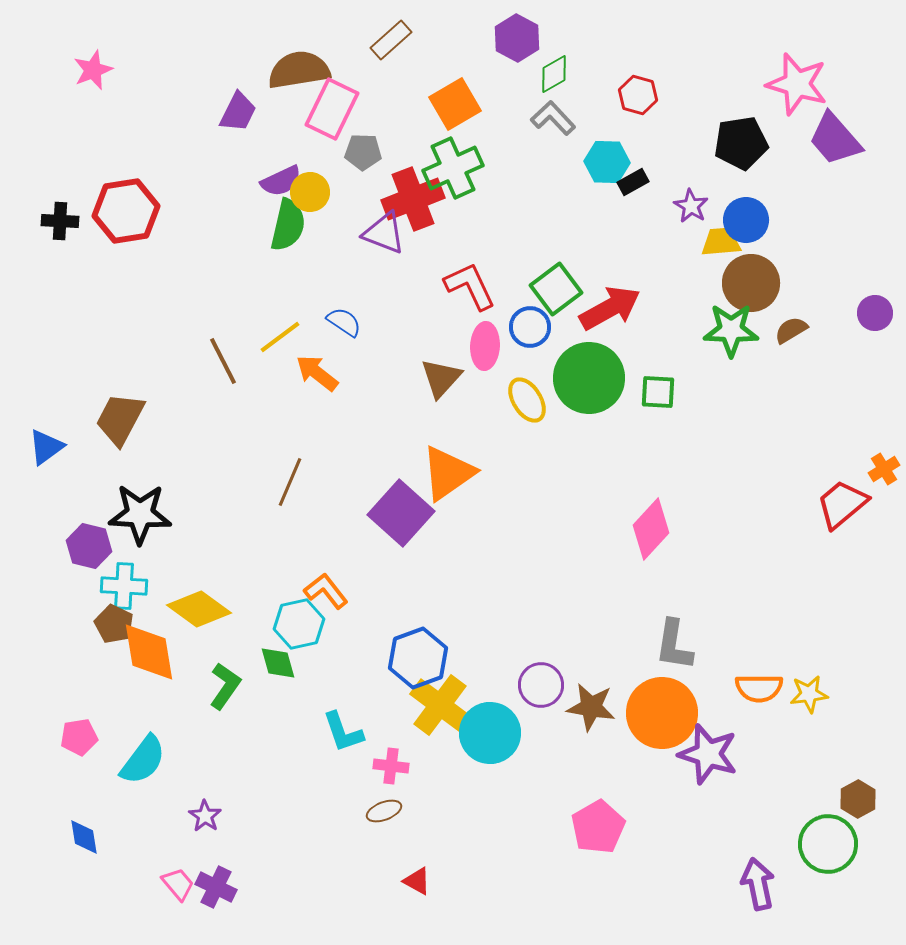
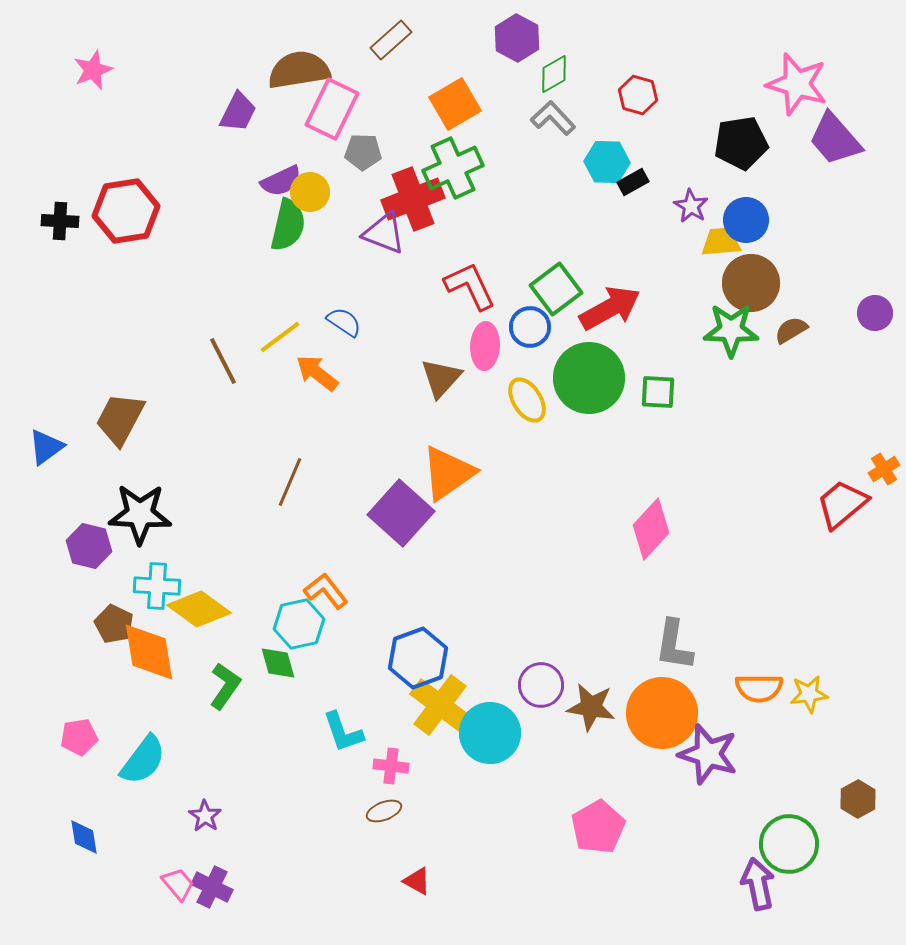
cyan cross at (124, 586): moved 33 px right
green circle at (828, 844): moved 39 px left
purple cross at (216, 887): moved 4 px left
